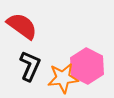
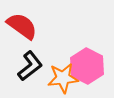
black L-shape: rotated 28 degrees clockwise
